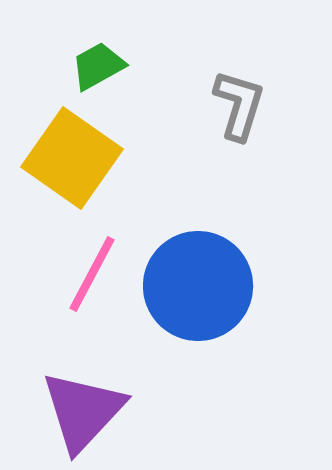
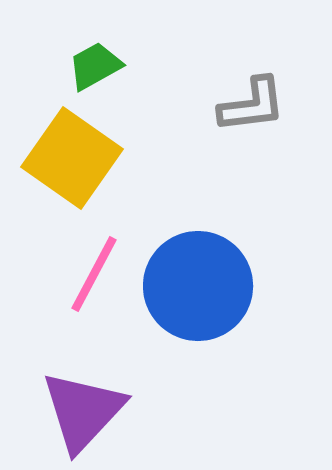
green trapezoid: moved 3 px left
gray L-shape: moved 13 px right; rotated 66 degrees clockwise
pink line: moved 2 px right
